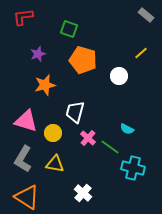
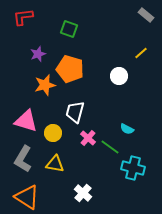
orange pentagon: moved 13 px left, 9 px down
